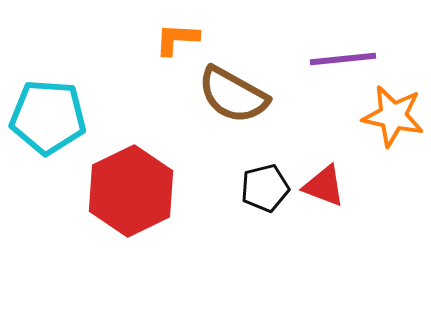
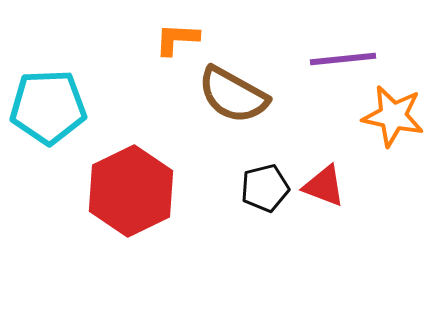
cyan pentagon: moved 10 px up; rotated 6 degrees counterclockwise
